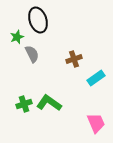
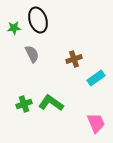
green star: moved 3 px left, 9 px up; rotated 16 degrees clockwise
green L-shape: moved 2 px right
